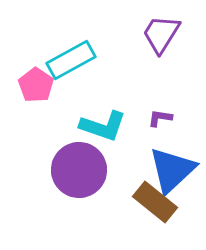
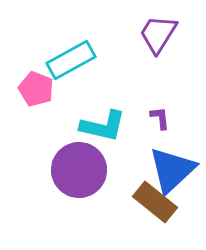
purple trapezoid: moved 3 px left
pink pentagon: moved 4 px down; rotated 12 degrees counterclockwise
purple L-shape: rotated 75 degrees clockwise
cyan L-shape: rotated 6 degrees counterclockwise
